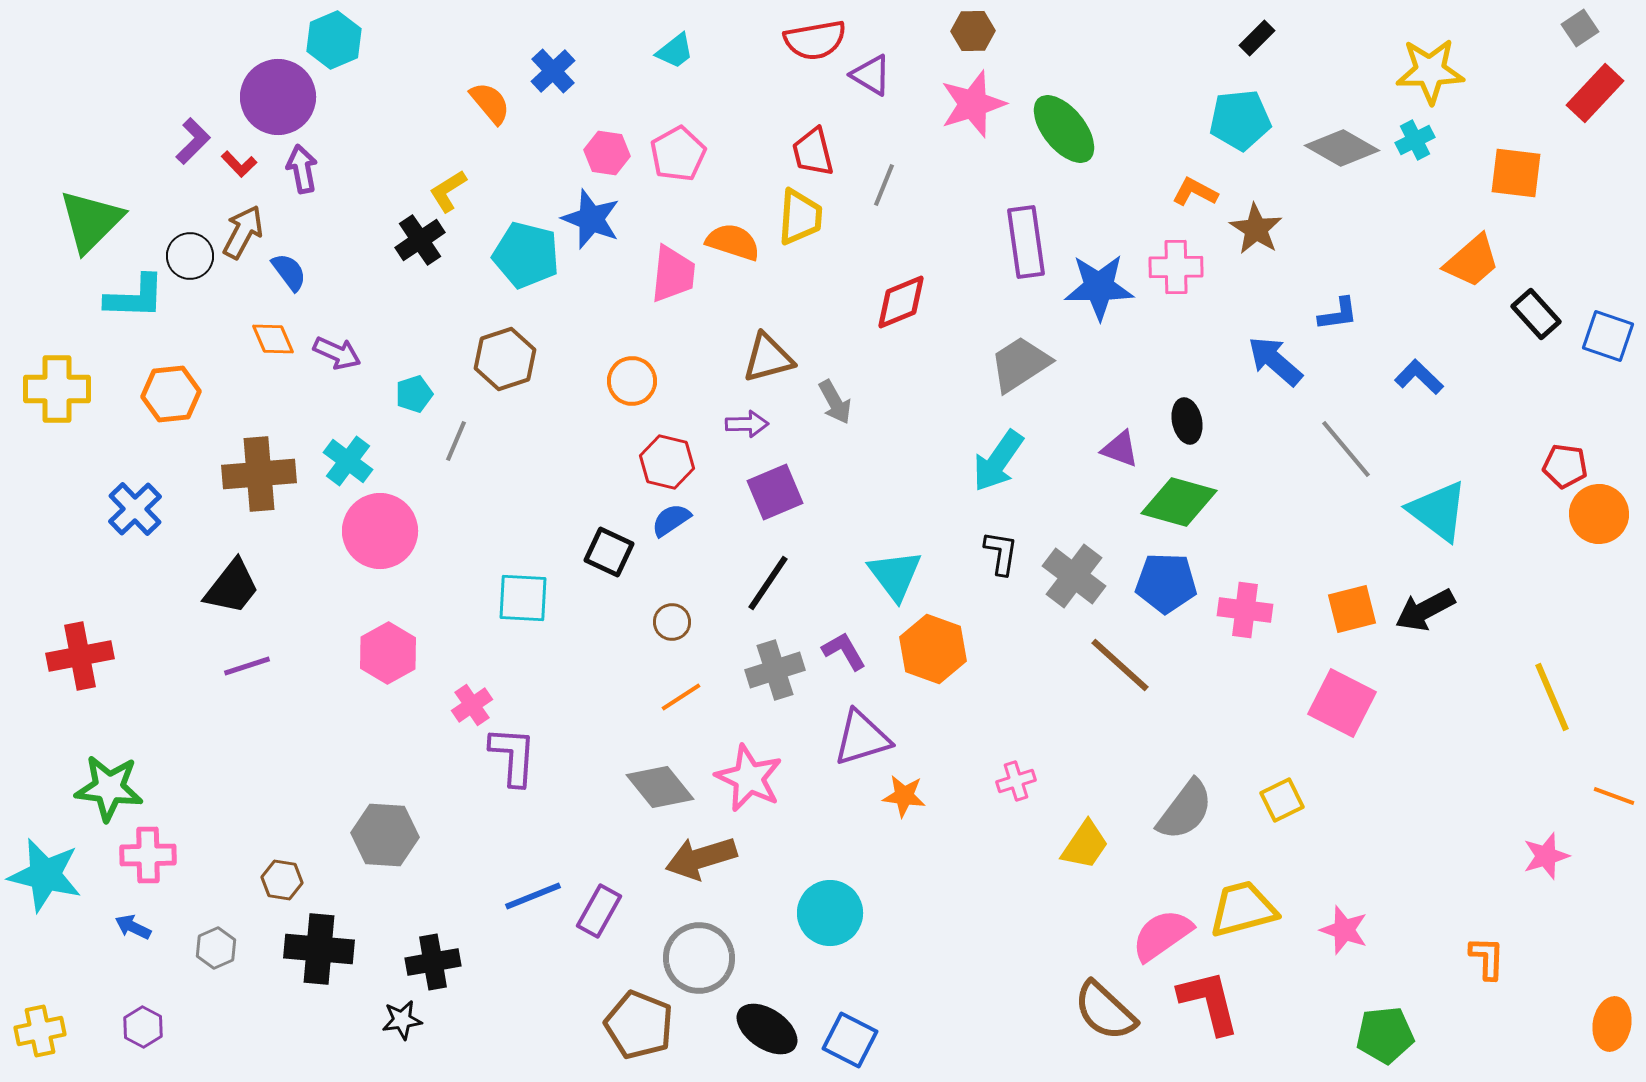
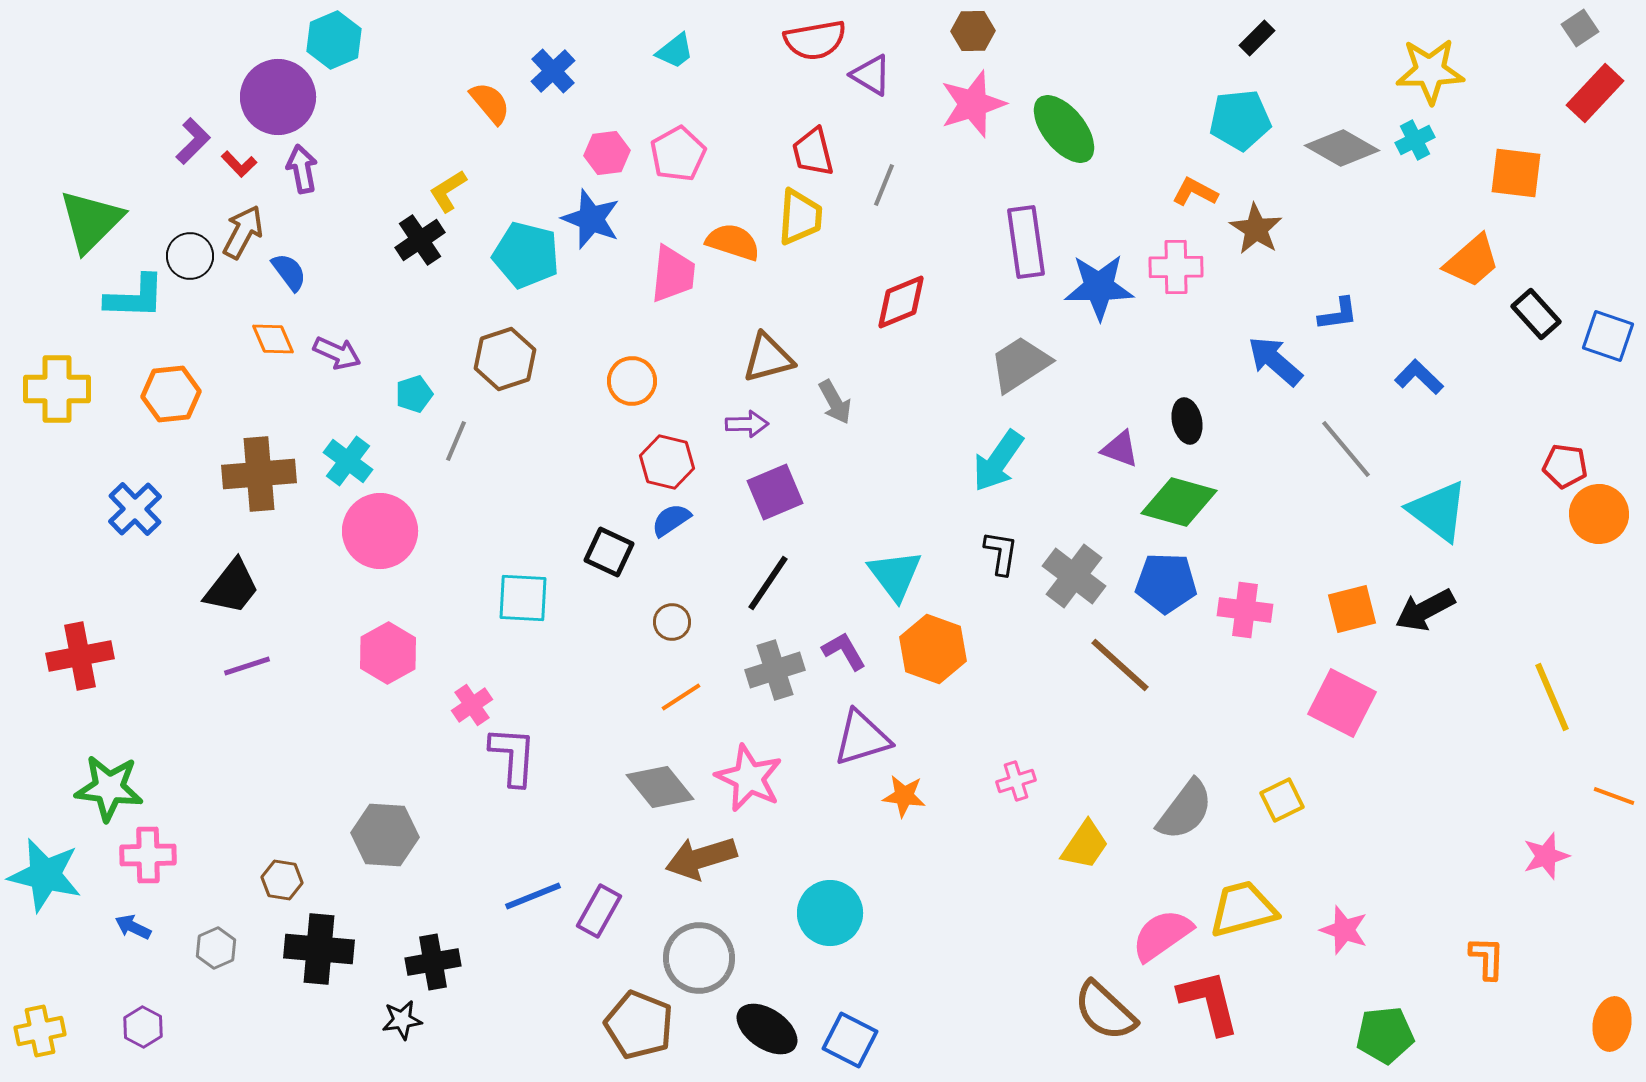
pink hexagon at (607, 153): rotated 15 degrees counterclockwise
